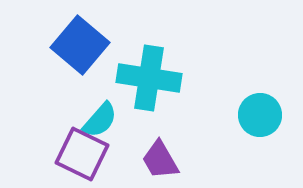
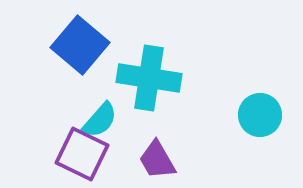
purple trapezoid: moved 3 px left
